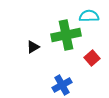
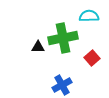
green cross: moved 3 px left, 3 px down
black triangle: moved 5 px right; rotated 32 degrees clockwise
